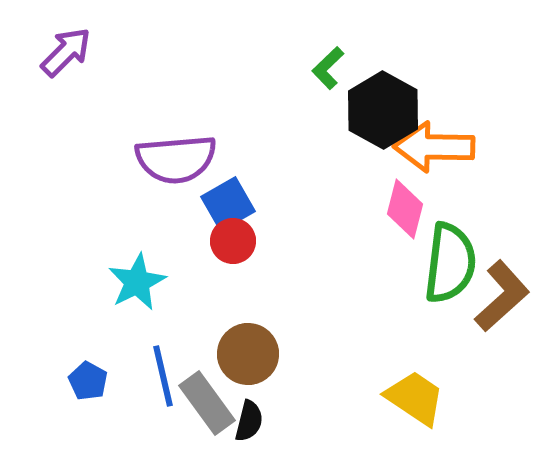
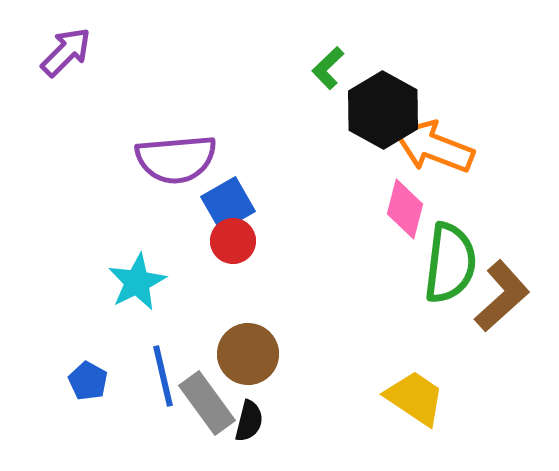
orange arrow: rotated 20 degrees clockwise
